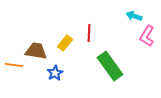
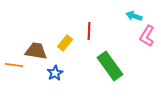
red line: moved 2 px up
